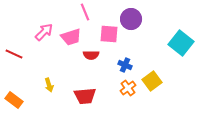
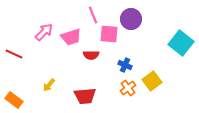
pink line: moved 8 px right, 3 px down
yellow arrow: rotated 56 degrees clockwise
